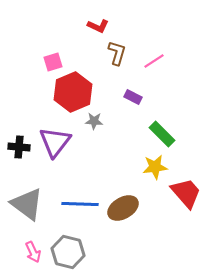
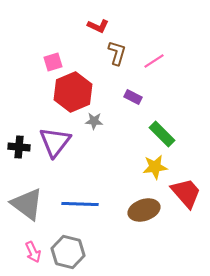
brown ellipse: moved 21 px right, 2 px down; rotated 12 degrees clockwise
